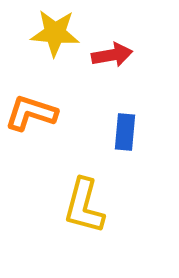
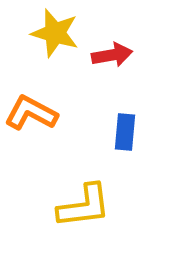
yellow star: rotated 12 degrees clockwise
orange L-shape: rotated 10 degrees clockwise
yellow L-shape: rotated 112 degrees counterclockwise
